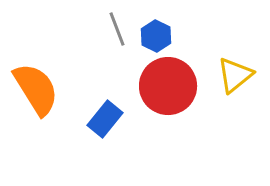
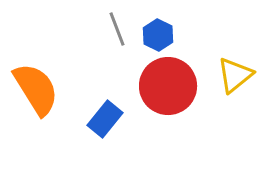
blue hexagon: moved 2 px right, 1 px up
